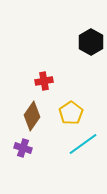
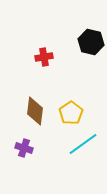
black hexagon: rotated 15 degrees counterclockwise
red cross: moved 24 px up
brown diamond: moved 3 px right, 5 px up; rotated 28 degrees counterclockwise
purple cross: moved 1 px right
